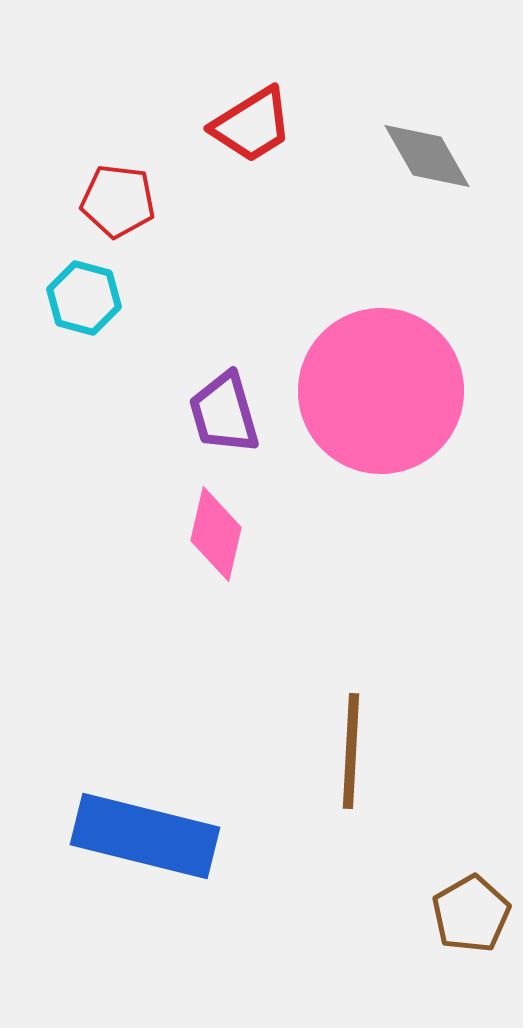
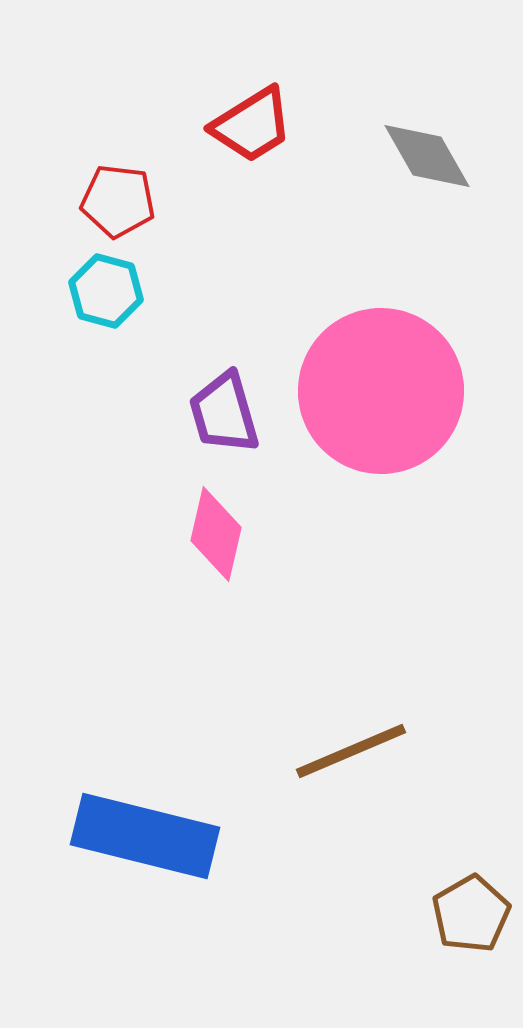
cyan hexagon: moved 22 px right, 7 px up
brown line: rotated 64 degrees clockwise
